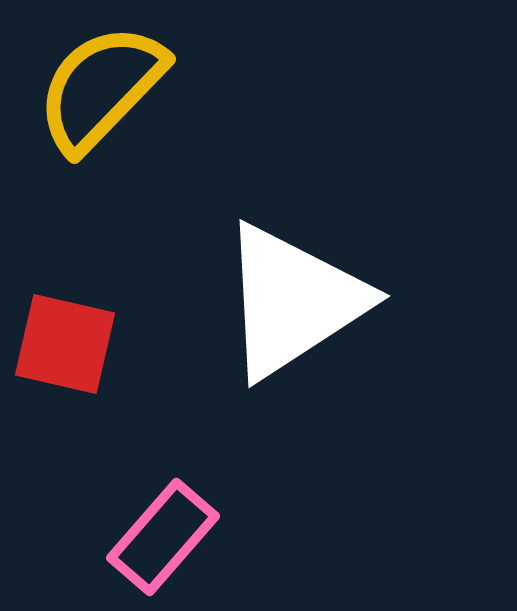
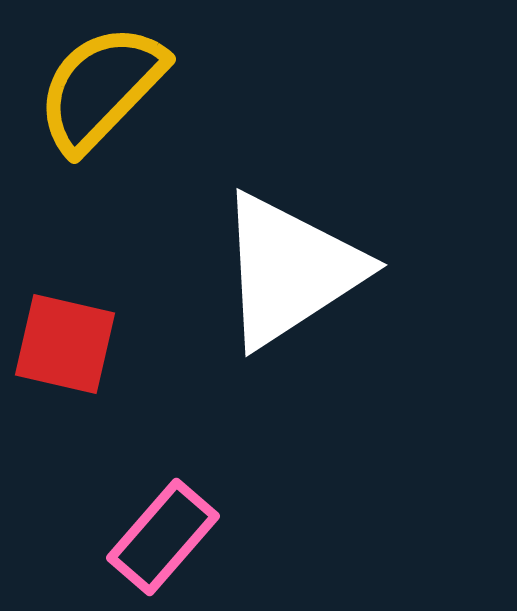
white triangle: moved 3 px left, 31 px up
